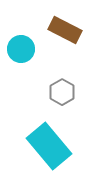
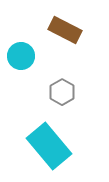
cyan circle: moved 7 px down
